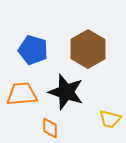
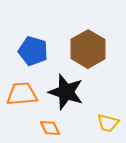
blue pentagon: moved 1 px down
yellow trapezoid: moved 2 px left, 4 px down
orange diamond: rotated 25 degrees counterclockwise
